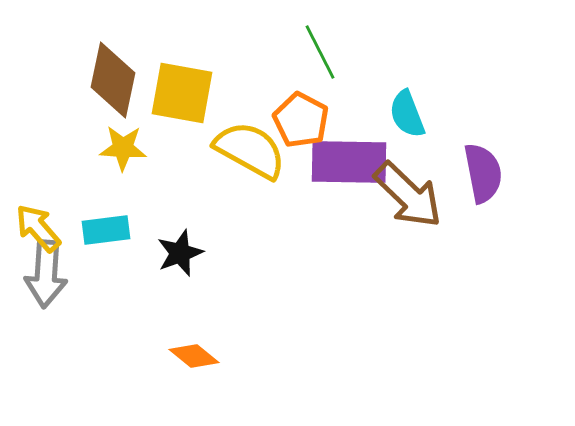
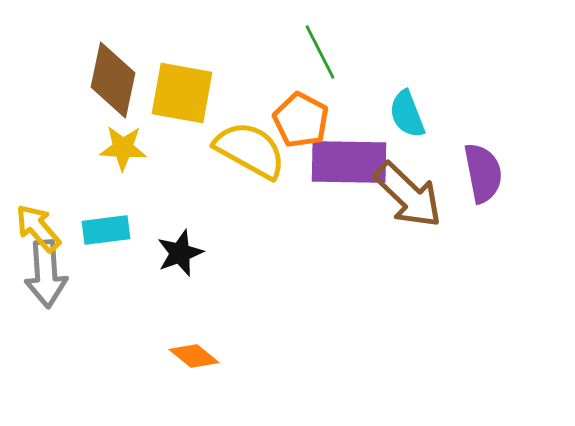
gray arrow: rotated 8 degrees counterclockwise
